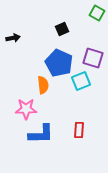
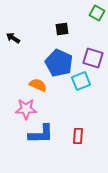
black square: rotated 16 degrees clockwise
black arrow: rotated 136 degrees counterclockwise
orange semicircle: moved 5 px left; rotated 60 degrees counterclockwise
red rectangle: moved 1 px left, 6 px down
